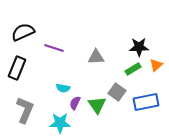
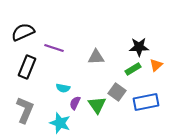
black rectangle: moved 10 px right, 1 px up
cyan star: rotated 20 degrees clockwise
